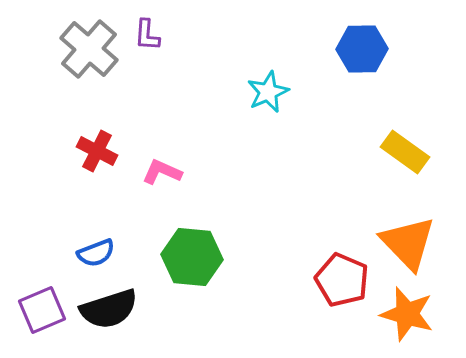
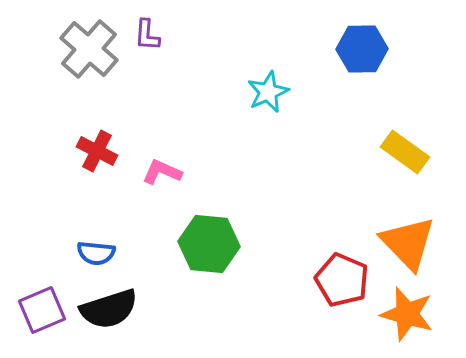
blue semicircle: rotated 27 degrees clockwise
green hexagon: moved 17 px right, 13 px up
